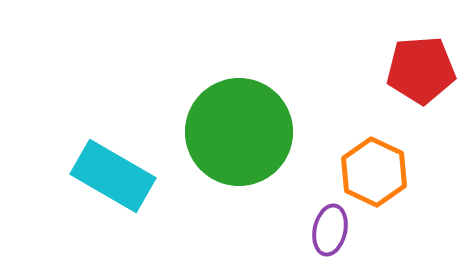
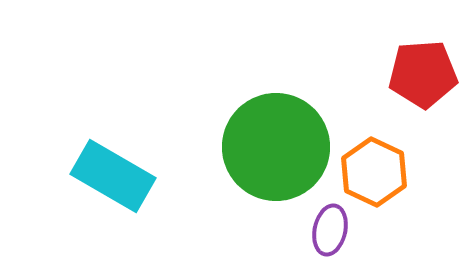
red pentagon: moved 2 px right, 4 px down
green circle: moved 37 px right, 15 px down
